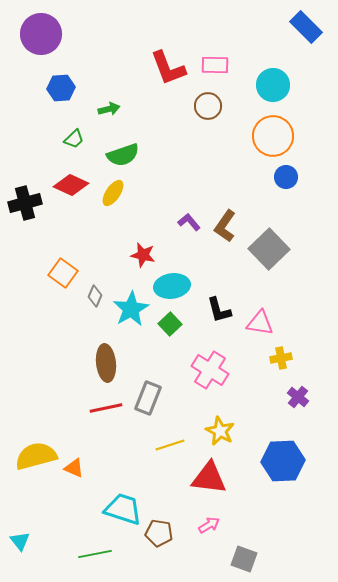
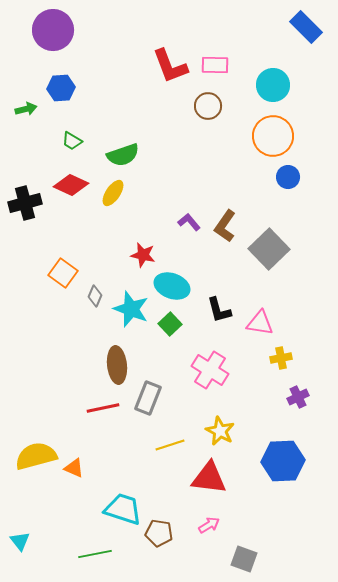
purple circle at (41, 34): moved 12 px right, 4 px up
red L-shape at (168, 68): moved 2 px right, 2 px up
green arrow at (109, 109): moved 83 px left
green trapezoid at (74, 139): moved 2 px left, 2 px down; rotated 75 degrees clockwise
blue circle at (286, 177): moved 2 px right
cyan ellipse at (172, 286): rotated 28 degrees clockwise
cyan star at (131, 309): rotated 21 degrees counterclockwise
brown ellipse at (106, 363): moved 11 px right, 2 px down
purple cross at (298, 397): rotated 25 degrees clockwise
red line at (106, 408): moved 3 px left
